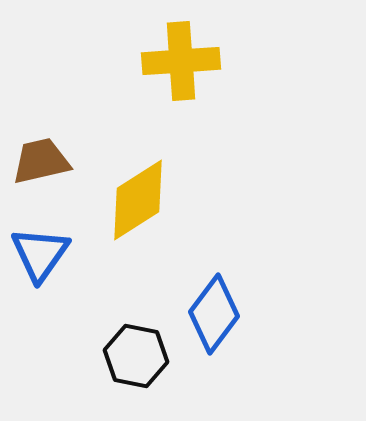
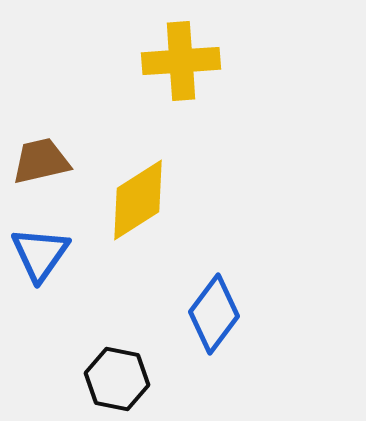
black hexagon: moved 19 px left, 23 px down
